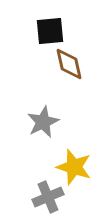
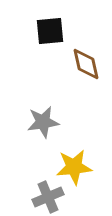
brown diamond: moved 17 px right
gray star: rotated 16 degrees clockwise
yellow star: rotated 24 degrees counterclockwise
